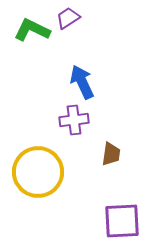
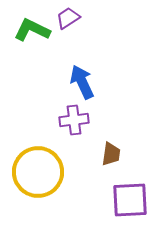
purple square: moved 8 px right, 21 px up
